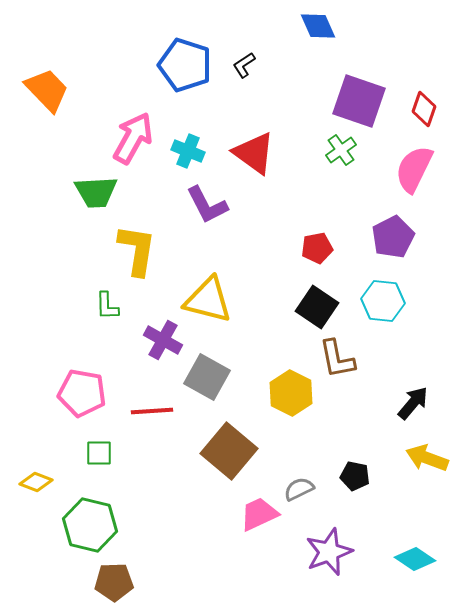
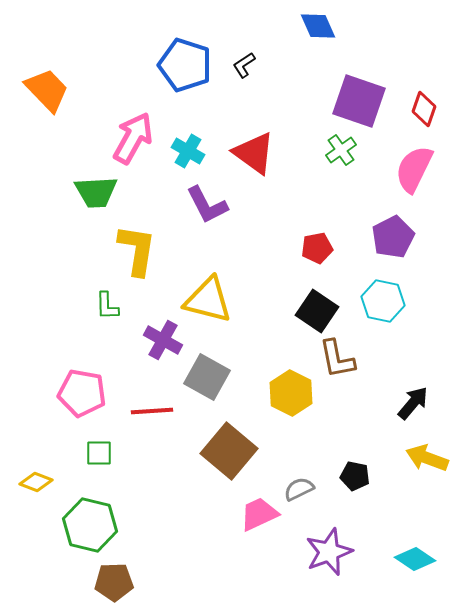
cyan cross: rotated 8 degrees clockwise
cyan hexagon: rotated 6 degrees clockwise
black square: moved 4 px down
